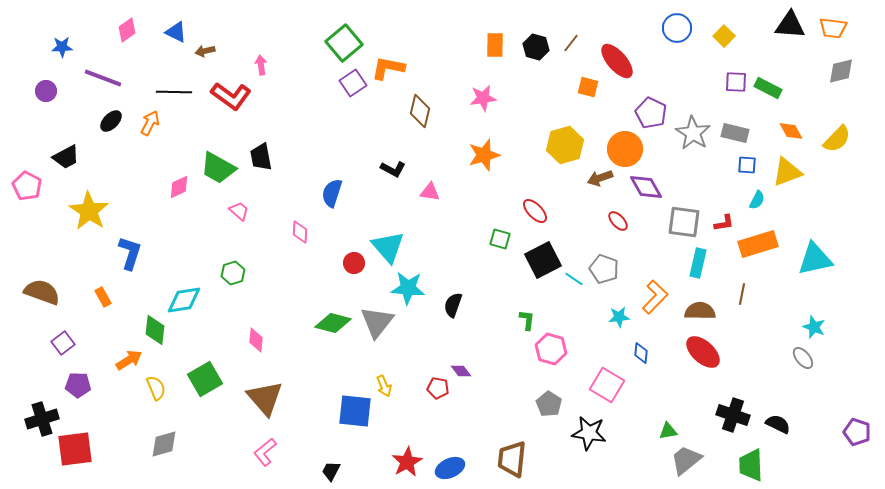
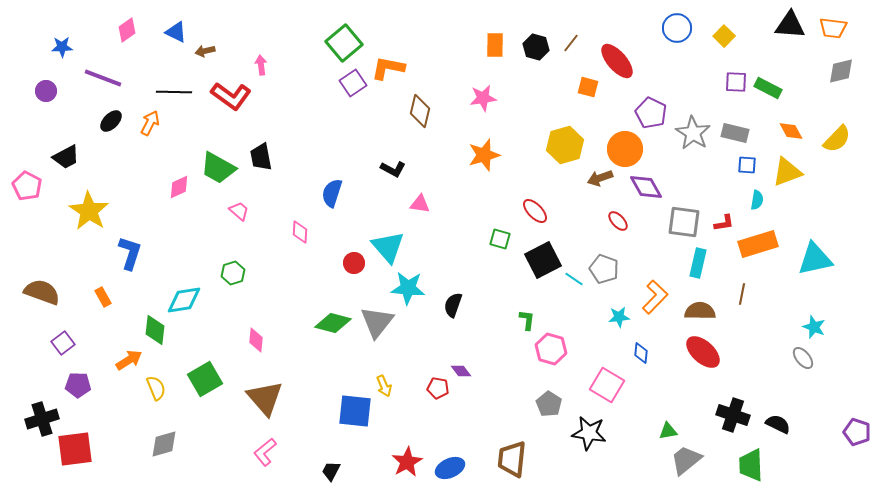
pink triangle at (430, 192): moved 10 px left, 12 px down
cyan semicircle at (757, 200): rotated 18 degrees counterclockwise
